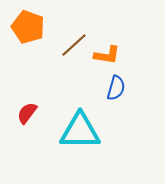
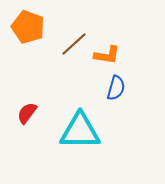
brown line: moved 1 px up
